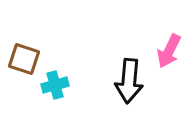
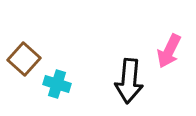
brown square: rotated 24 degrees clockwise
cyan cross: moved 2 px right, 1 px up; rotated 32 degrees clockwise
